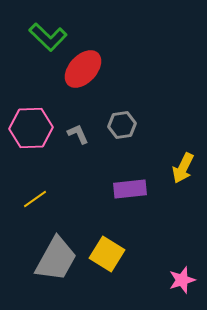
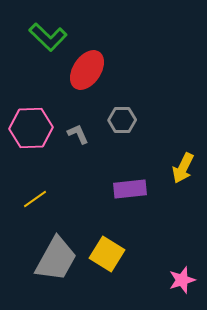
red ellipse: moved 4 px right, 1 px down; rotated 9 degrees counterclockwise
gray hexagon: moved 5 px up; rotated 8 degrees clockwise
